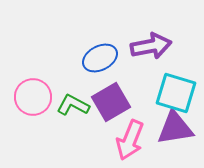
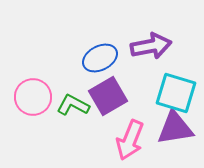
purple square: moved 3 px left, 6 px up
